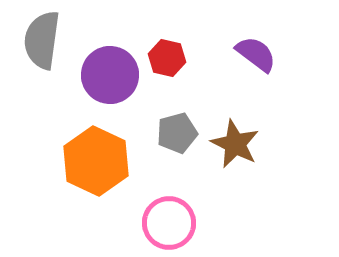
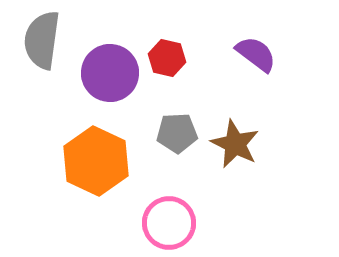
purple circle: moved 2 px up
gray pentagon: rotated 12 degrees clockwise
